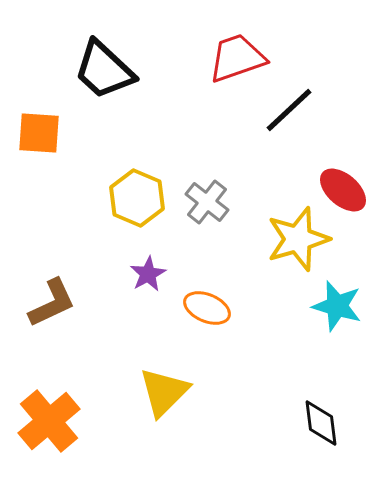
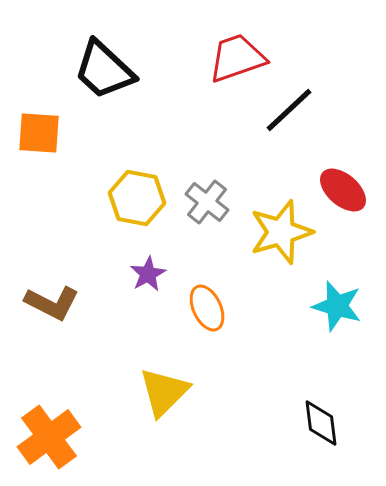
yellow hexagon: rotated 12 degrees counterclockwise
yellow star: moved 17 px left, 7 px up
brown L-shape: rotated 52 degrees clockwise
orange ellipse: rotated 42 degrees clockwise
orange cross: moved 16 px down; rotated 4 degrees clockwise
